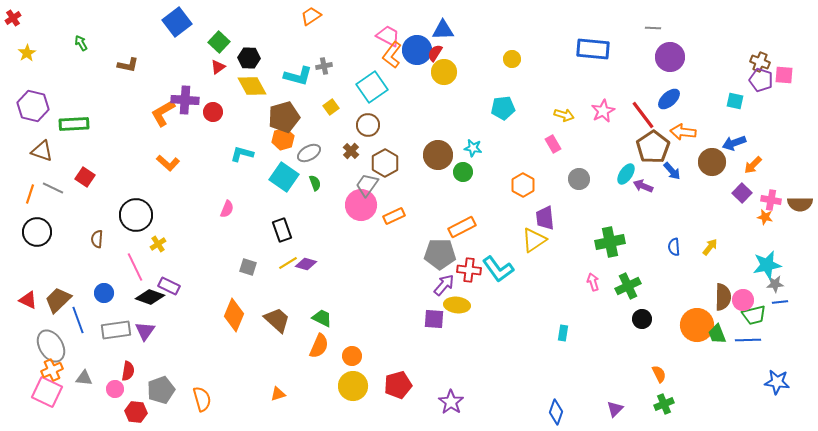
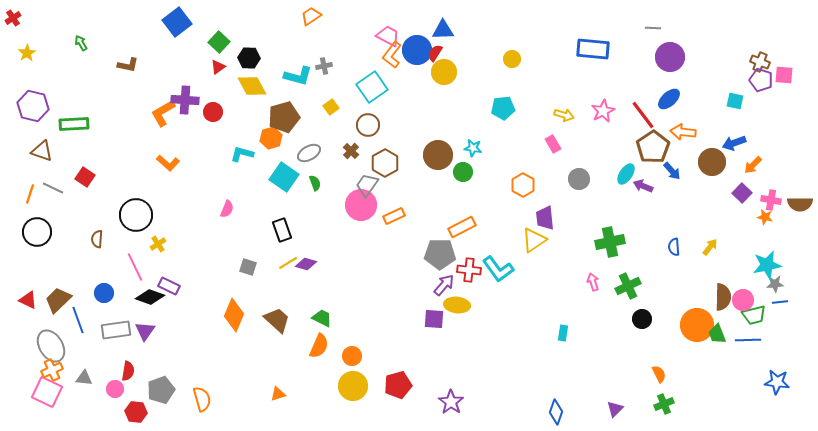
orange hexagon at (283, 139): moved 12 px left, 1 px up
